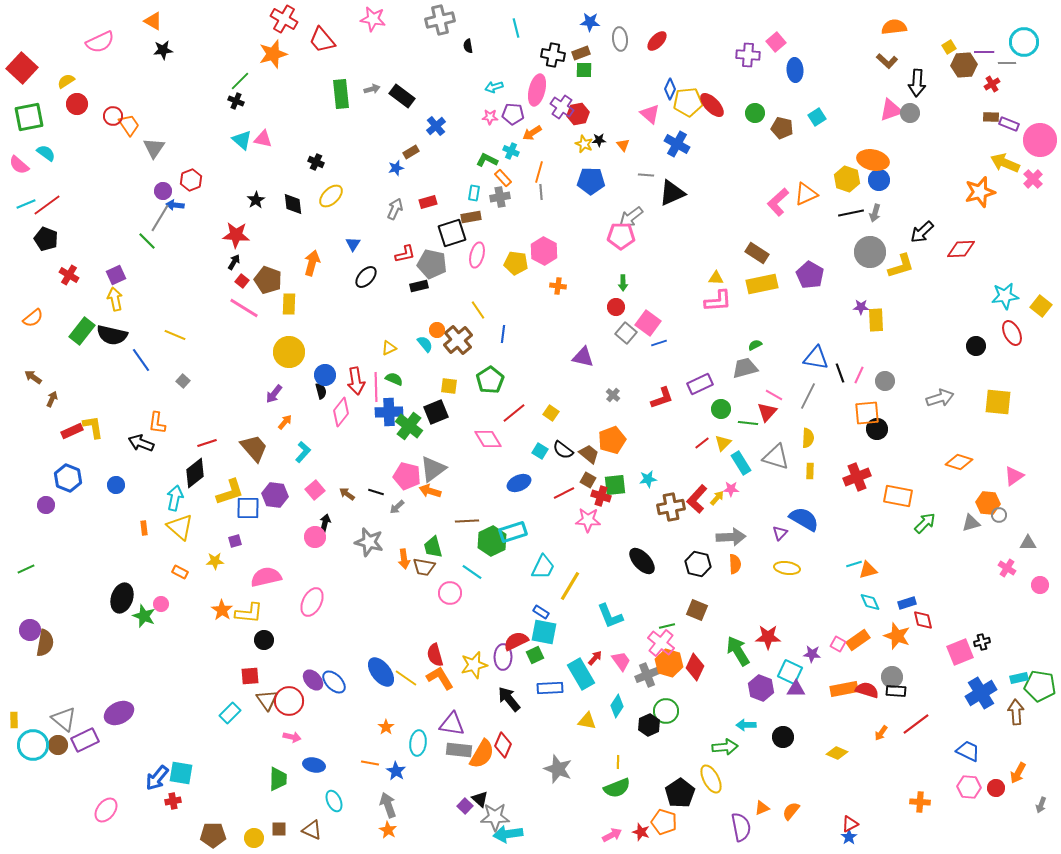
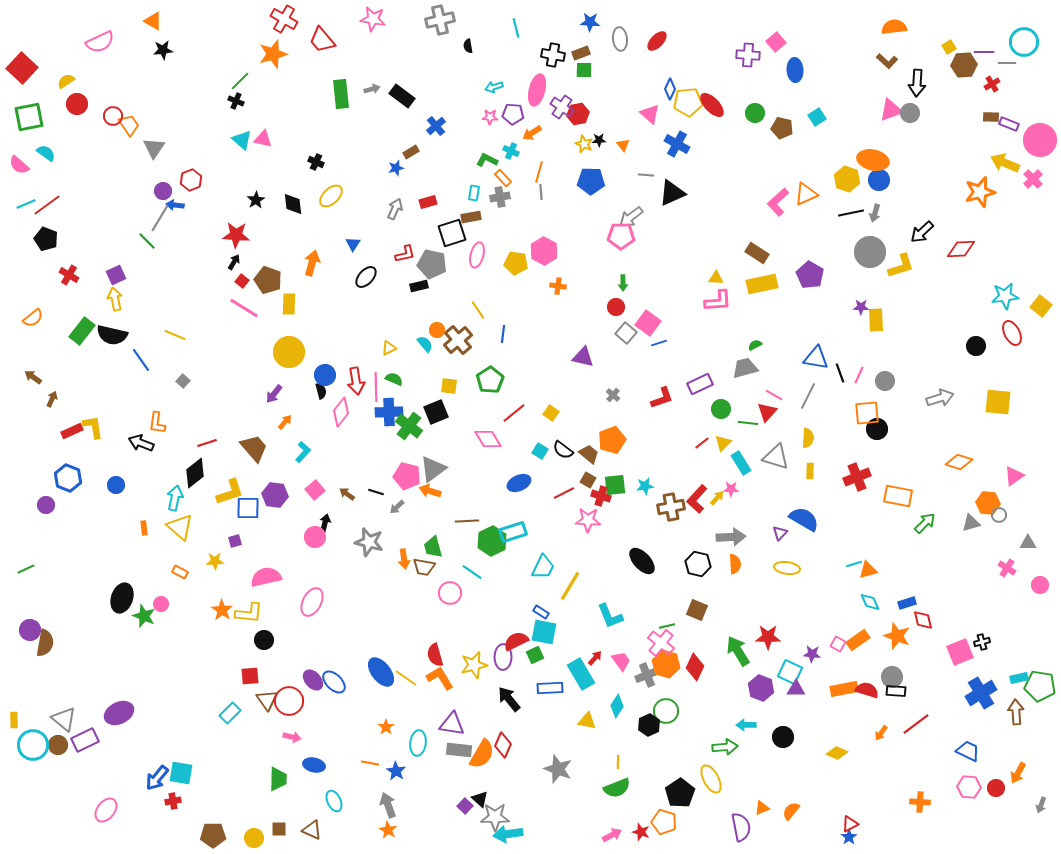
cyan star at (648, 479): moved 3 px left, 7 px down
orange hexagon at (669, 663): moved 3 px left, 1 px down
